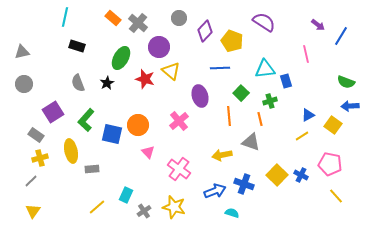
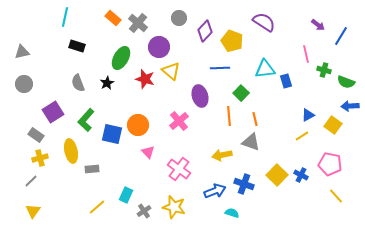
green cross at (270, 101): moved 54 px right, 31 px up; rotated 32 degrees clockwise
orange line at (260, 119): moved 5 px left
